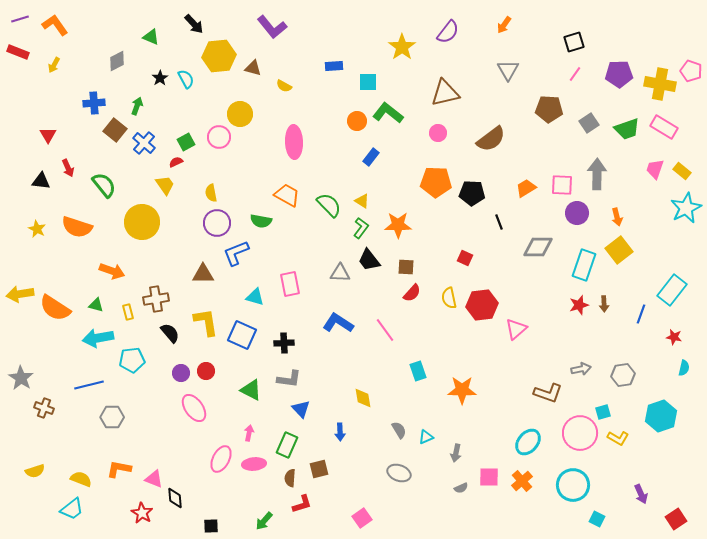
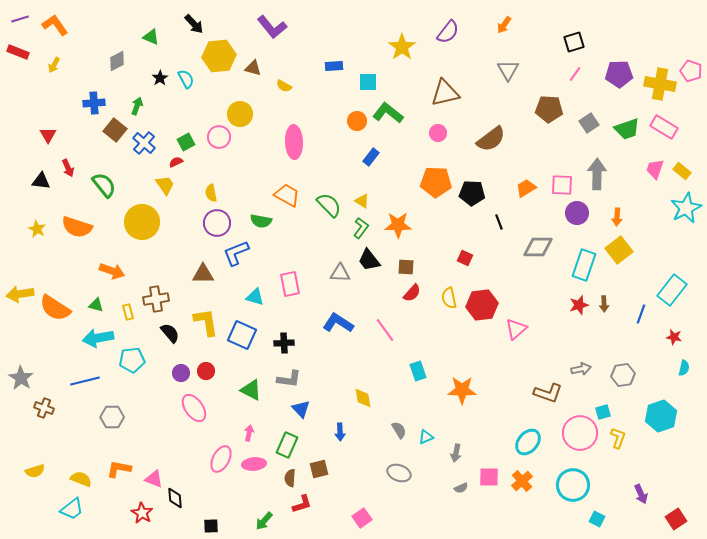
orange arrow at (617, 217): rotated 18 degrees clockwise
blue line at (89, 385): moved 4 px left, 4 px up
yellow L-shape at (618, 438): rotated 100 degrees counterclockwise
